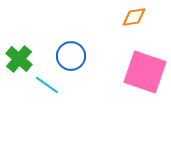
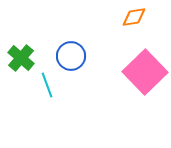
green cross: moved 2 px right, 1 px up
pink square: rotated 27 degrees clockwise
cyan line: rotated 35 degrees clockwise
